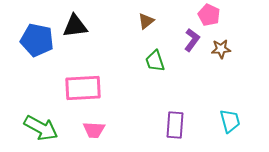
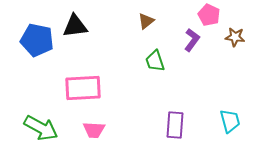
brown star: moved 14 px right, 12 px up; rotated 12 degrees clockwise
